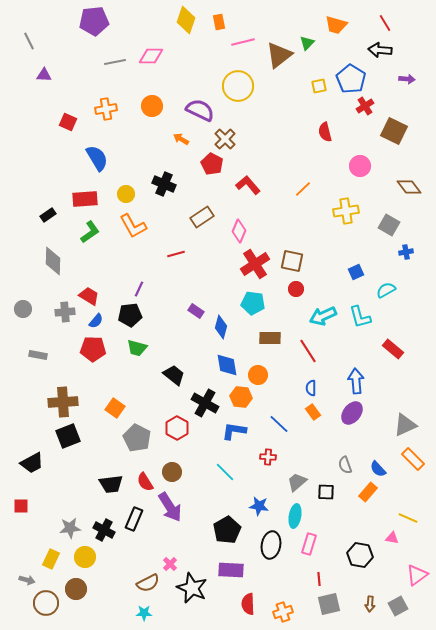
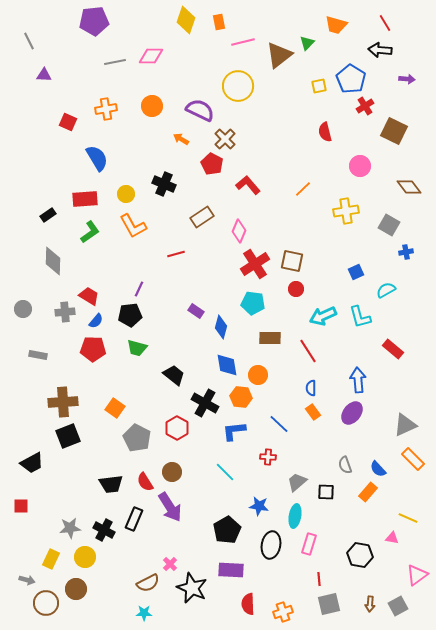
blue arrow at (356, 381): moved 2 px right, 1 px up
blue L-shape at (234, 431): rotated 15 degrees counterclockwise
